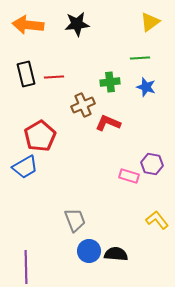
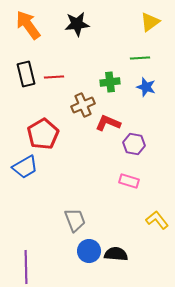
orange arrow: rotated 48 degrees clockwise
red pentagon: moved 3 px right, 2 px up
purple hexagon: moved 18 px left, 20 px up
pink rectangle: moved 5 px down
